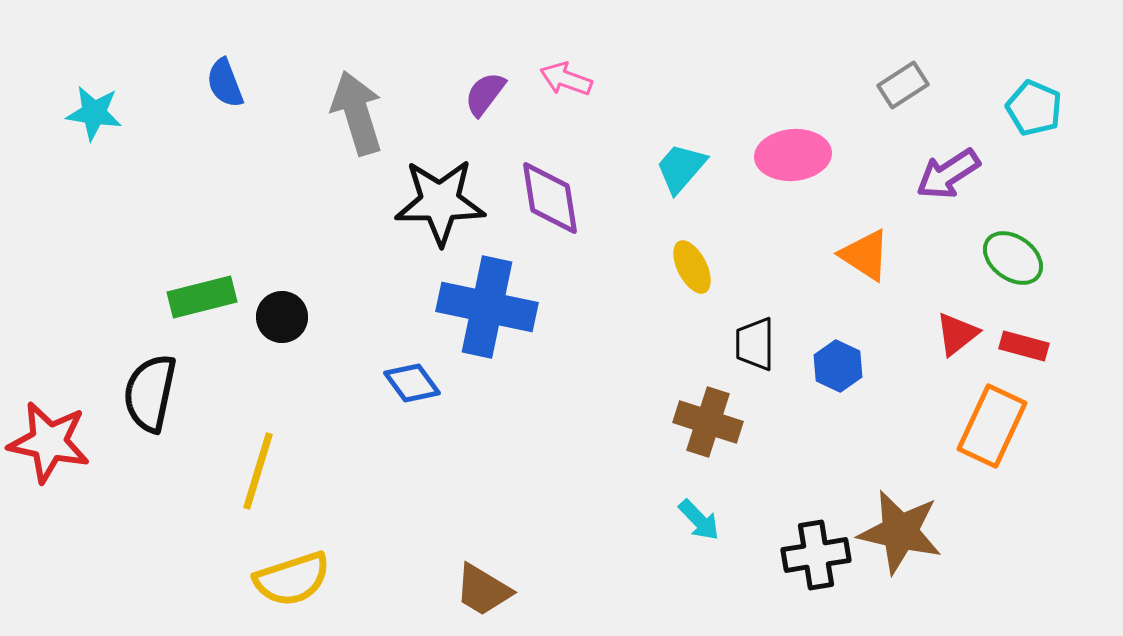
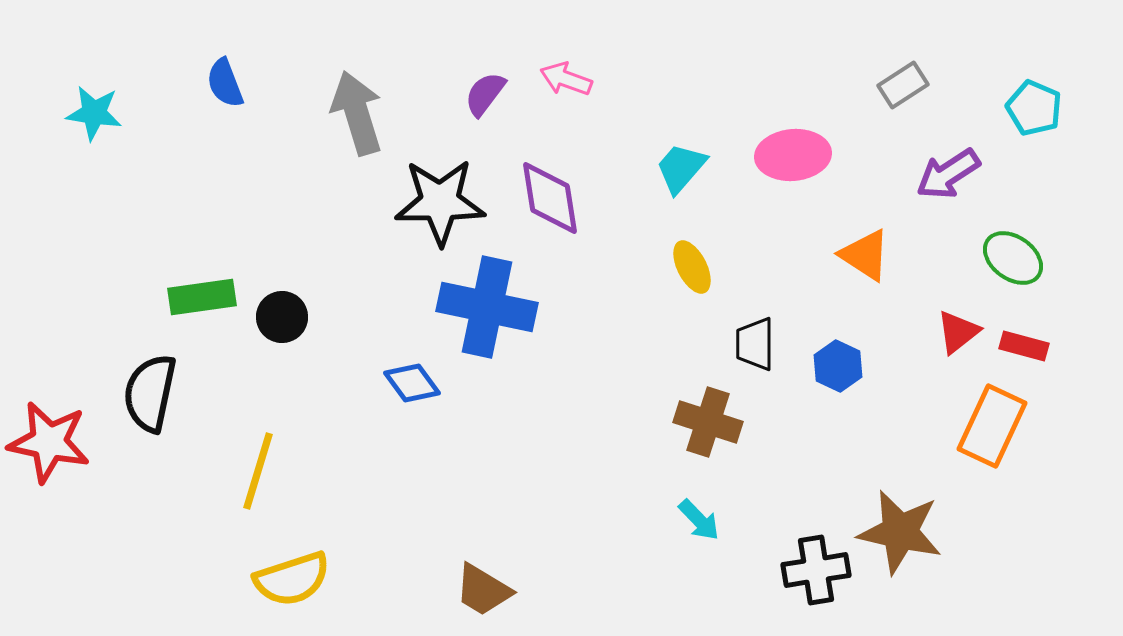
green rectangle: rotated 6 degrees clockwise
red triangle: moved 1 px right, 2 px up
black cross: moved 15 px down
